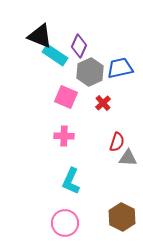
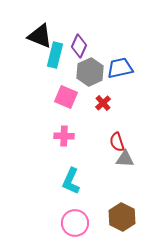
cyan rectangle: rotated 70 degrees clockwise
red semicircle: rotated 144 degrees clockwise
gray triangle: moved 3 px left, 1 px down
pink circle: moved 10 px right
